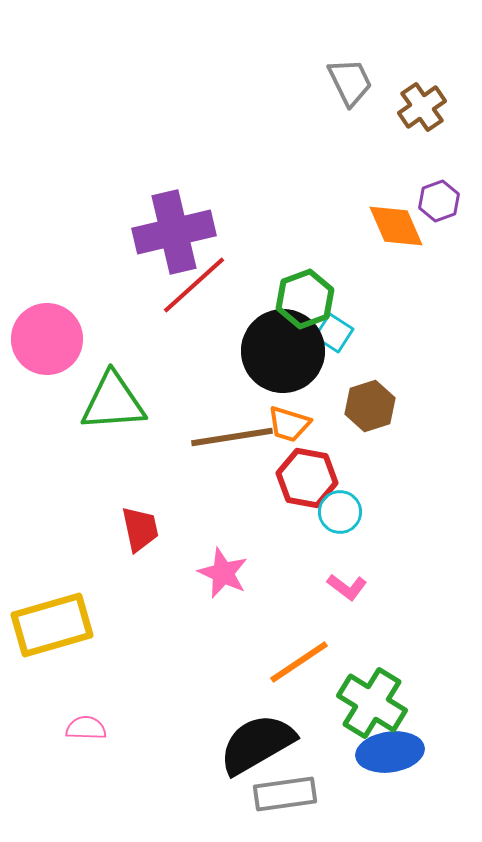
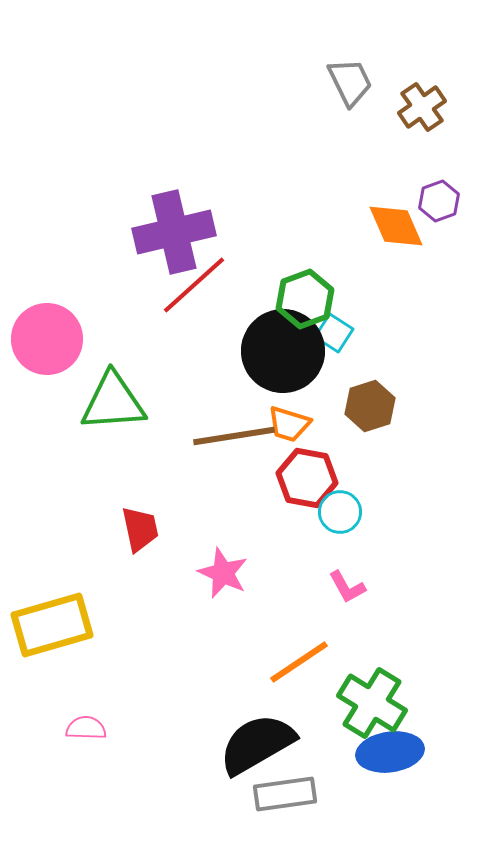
brown line: moved 2 px right, 1 px up
pink L-shape: rotated 24 degrees clockwise
